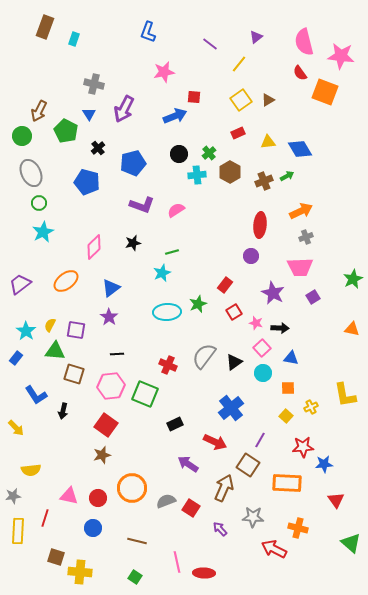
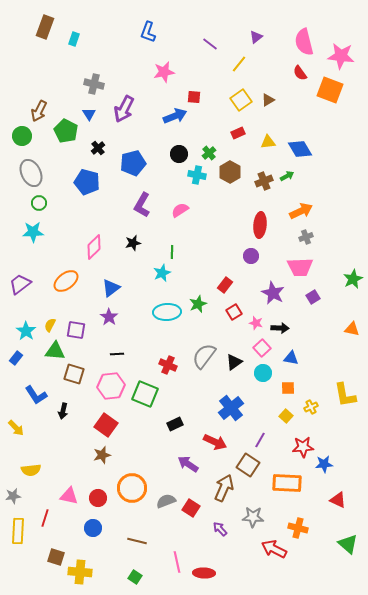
orange square at (325, 92): moved 5 px right, 2 px up
cyan cross at (197, 175): rotated 18 degrees clockwise
purple L-shape at (142, 205): rotated 100 degrees clockwise
pink semicircle at (176, 210): moved 4 px right
cyan star at (43, 232): moved 10 px left; rotated 25 degrees clockwise
green line at (172, 252): rotated 72 degrees counterclockwise
red triangle at (336, 500): moved 2 px right; rotated 30 degrees counterclockwise
green triangle at (351, 543): moved 3 px left, 1 px down
